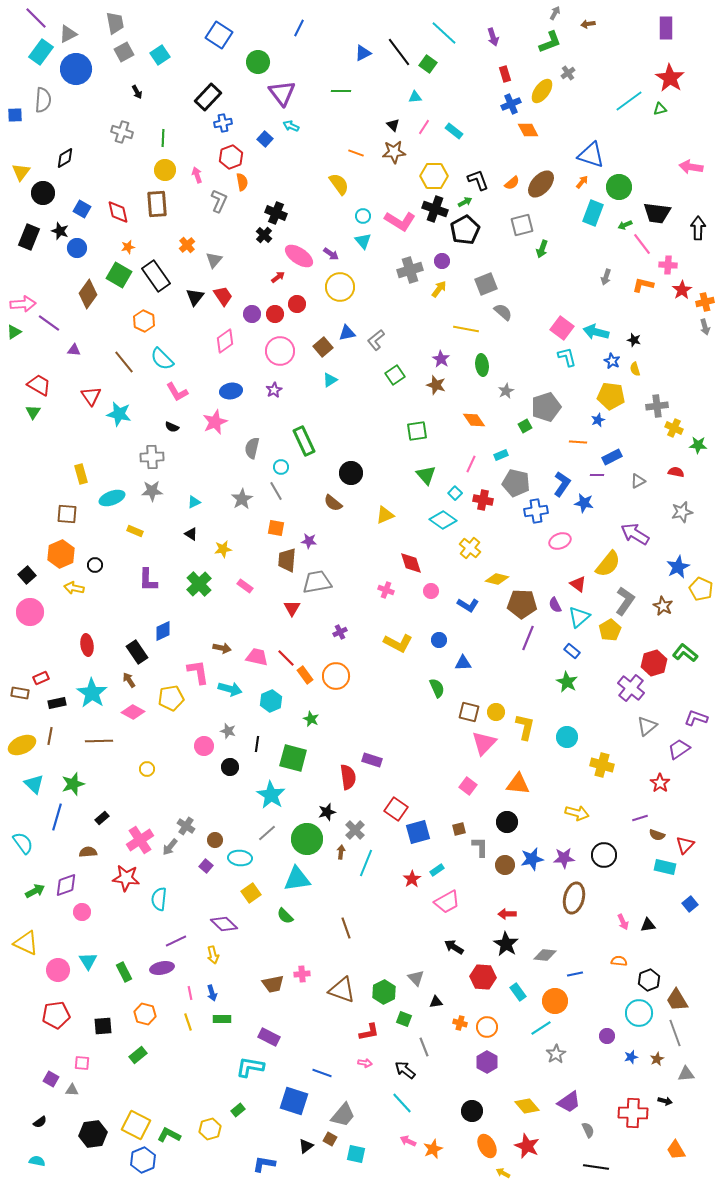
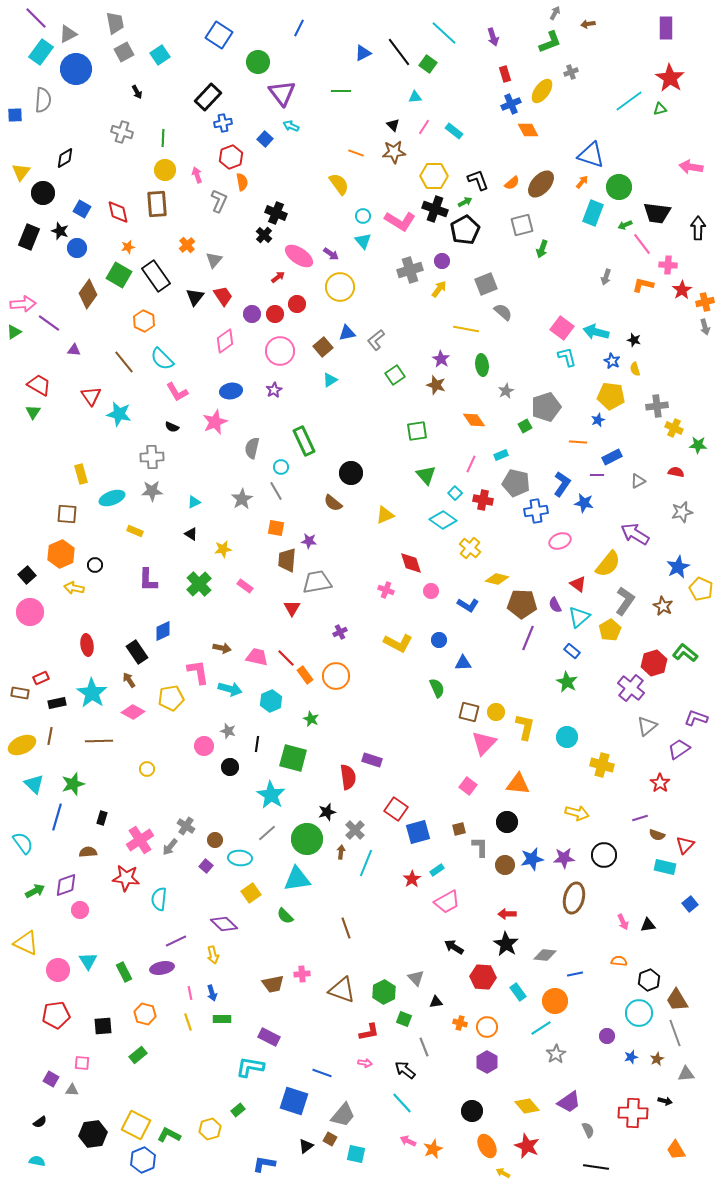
gray cross at (568, 73): moved 3 px right, 1 px up; rotated 16 degrees clockwise
black rectangle at (102, 818): rotated 32 degrees counterclockwise
pink circle at (82, 912): moved 2 px left, 2 px up
